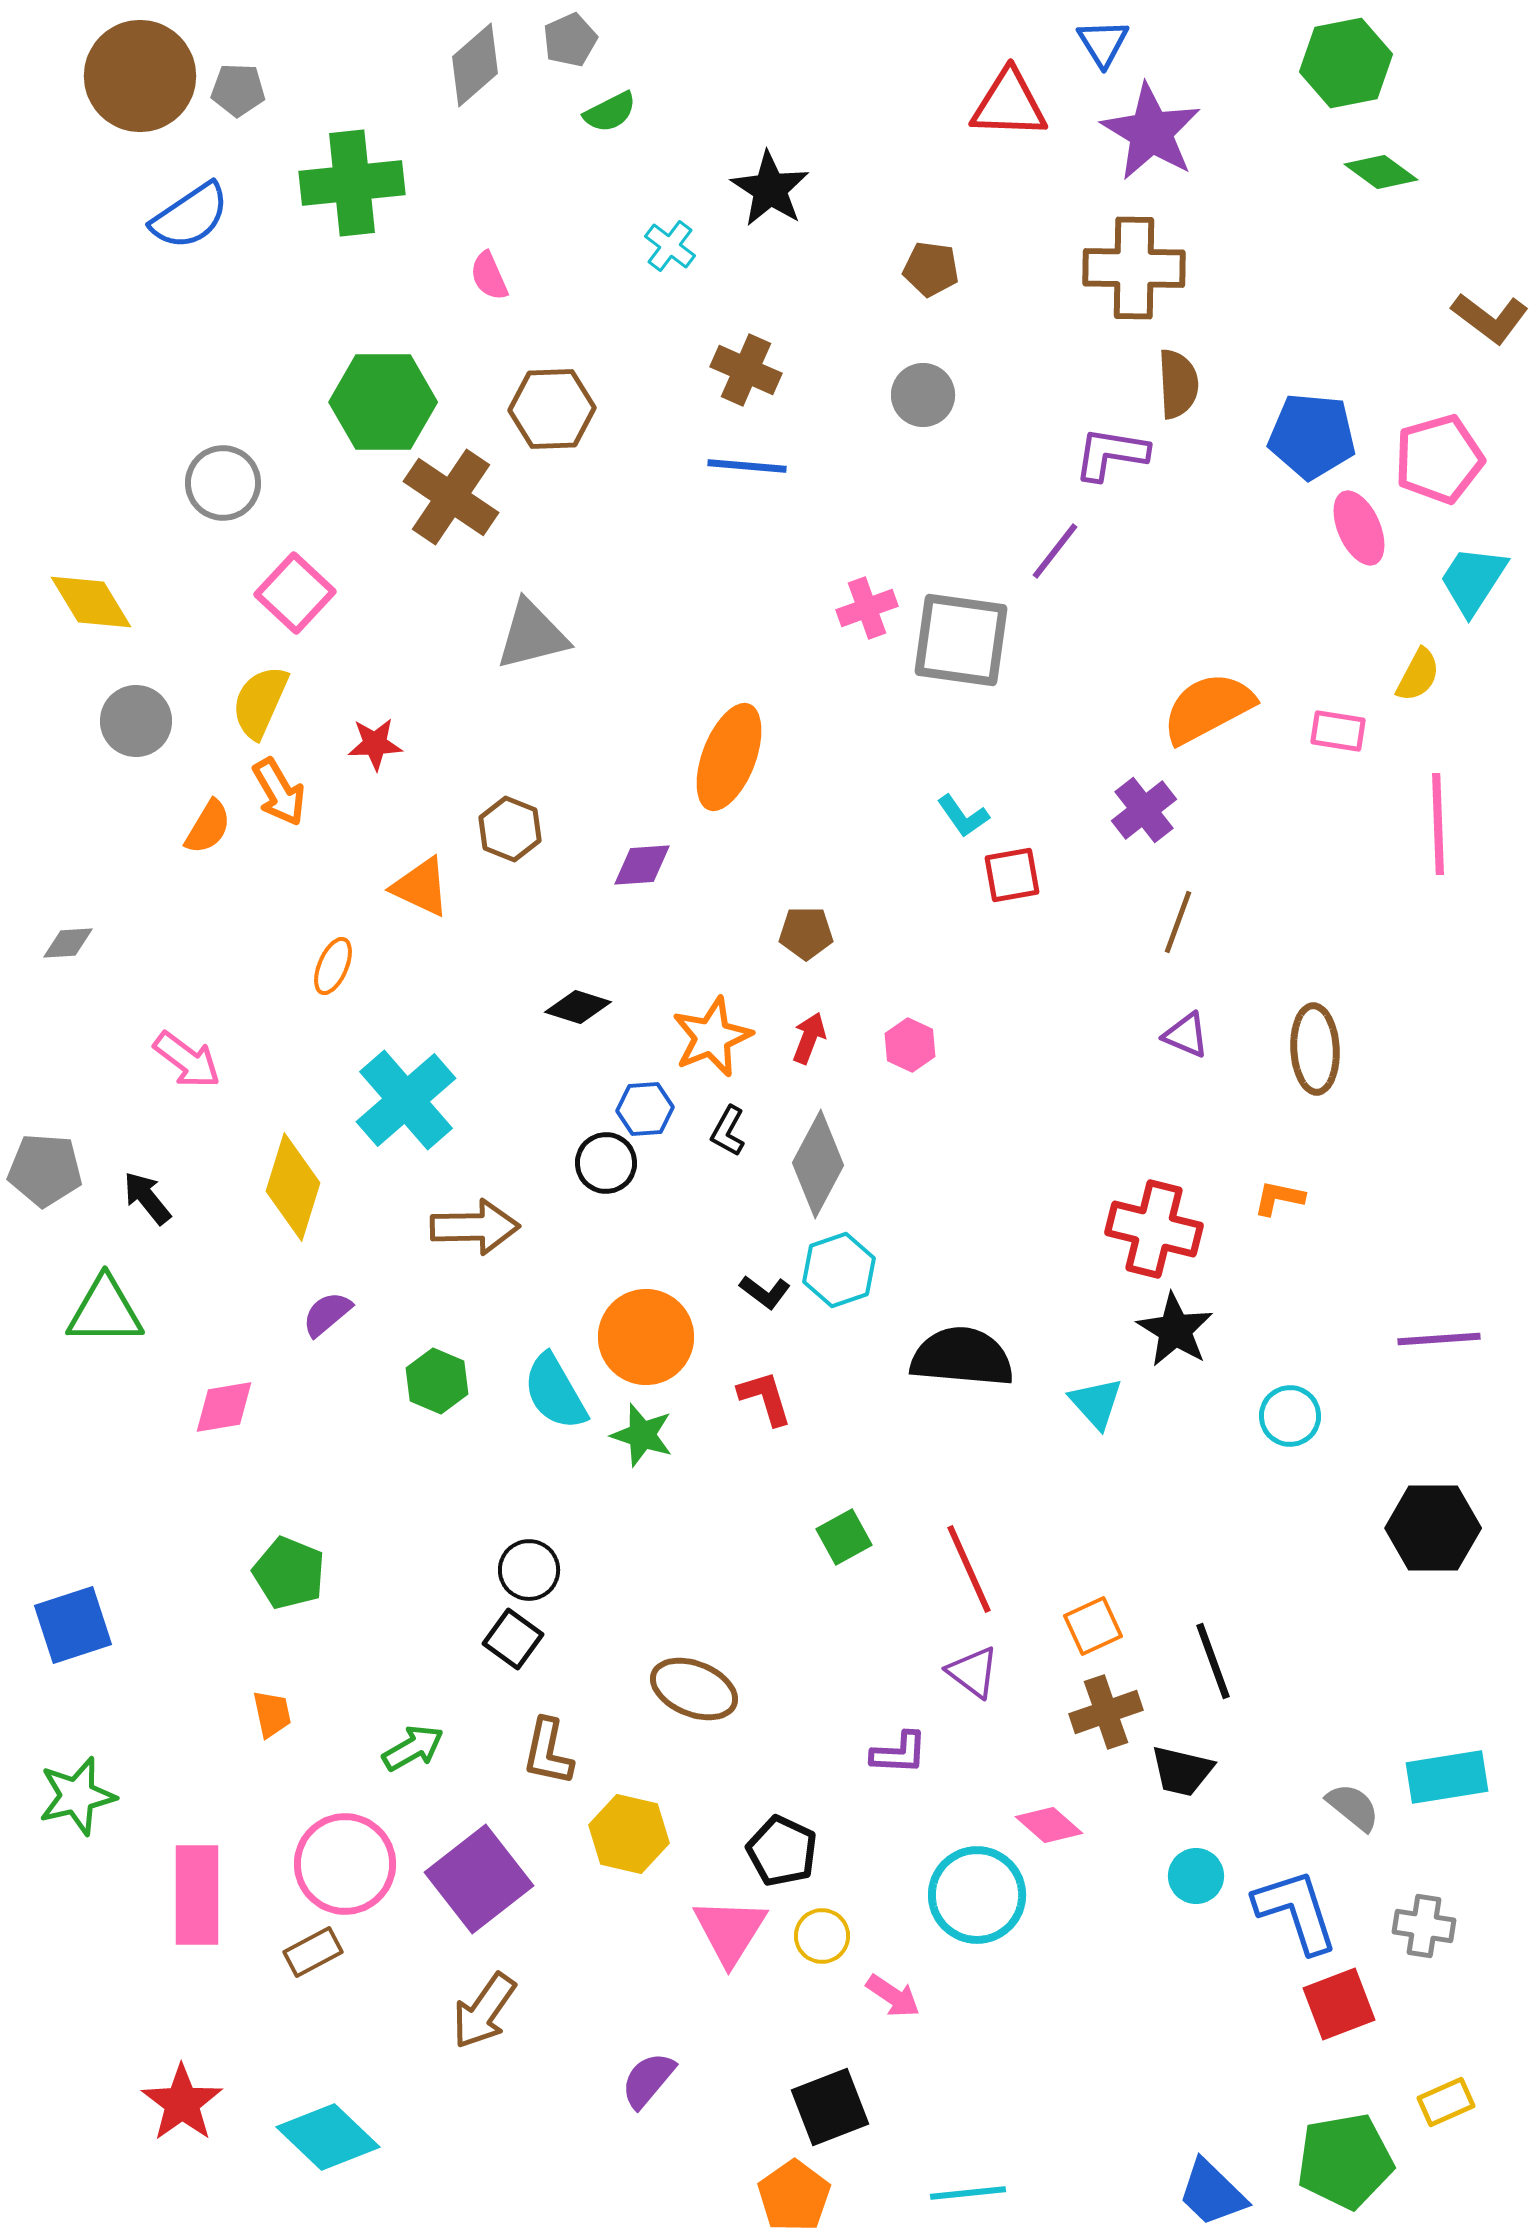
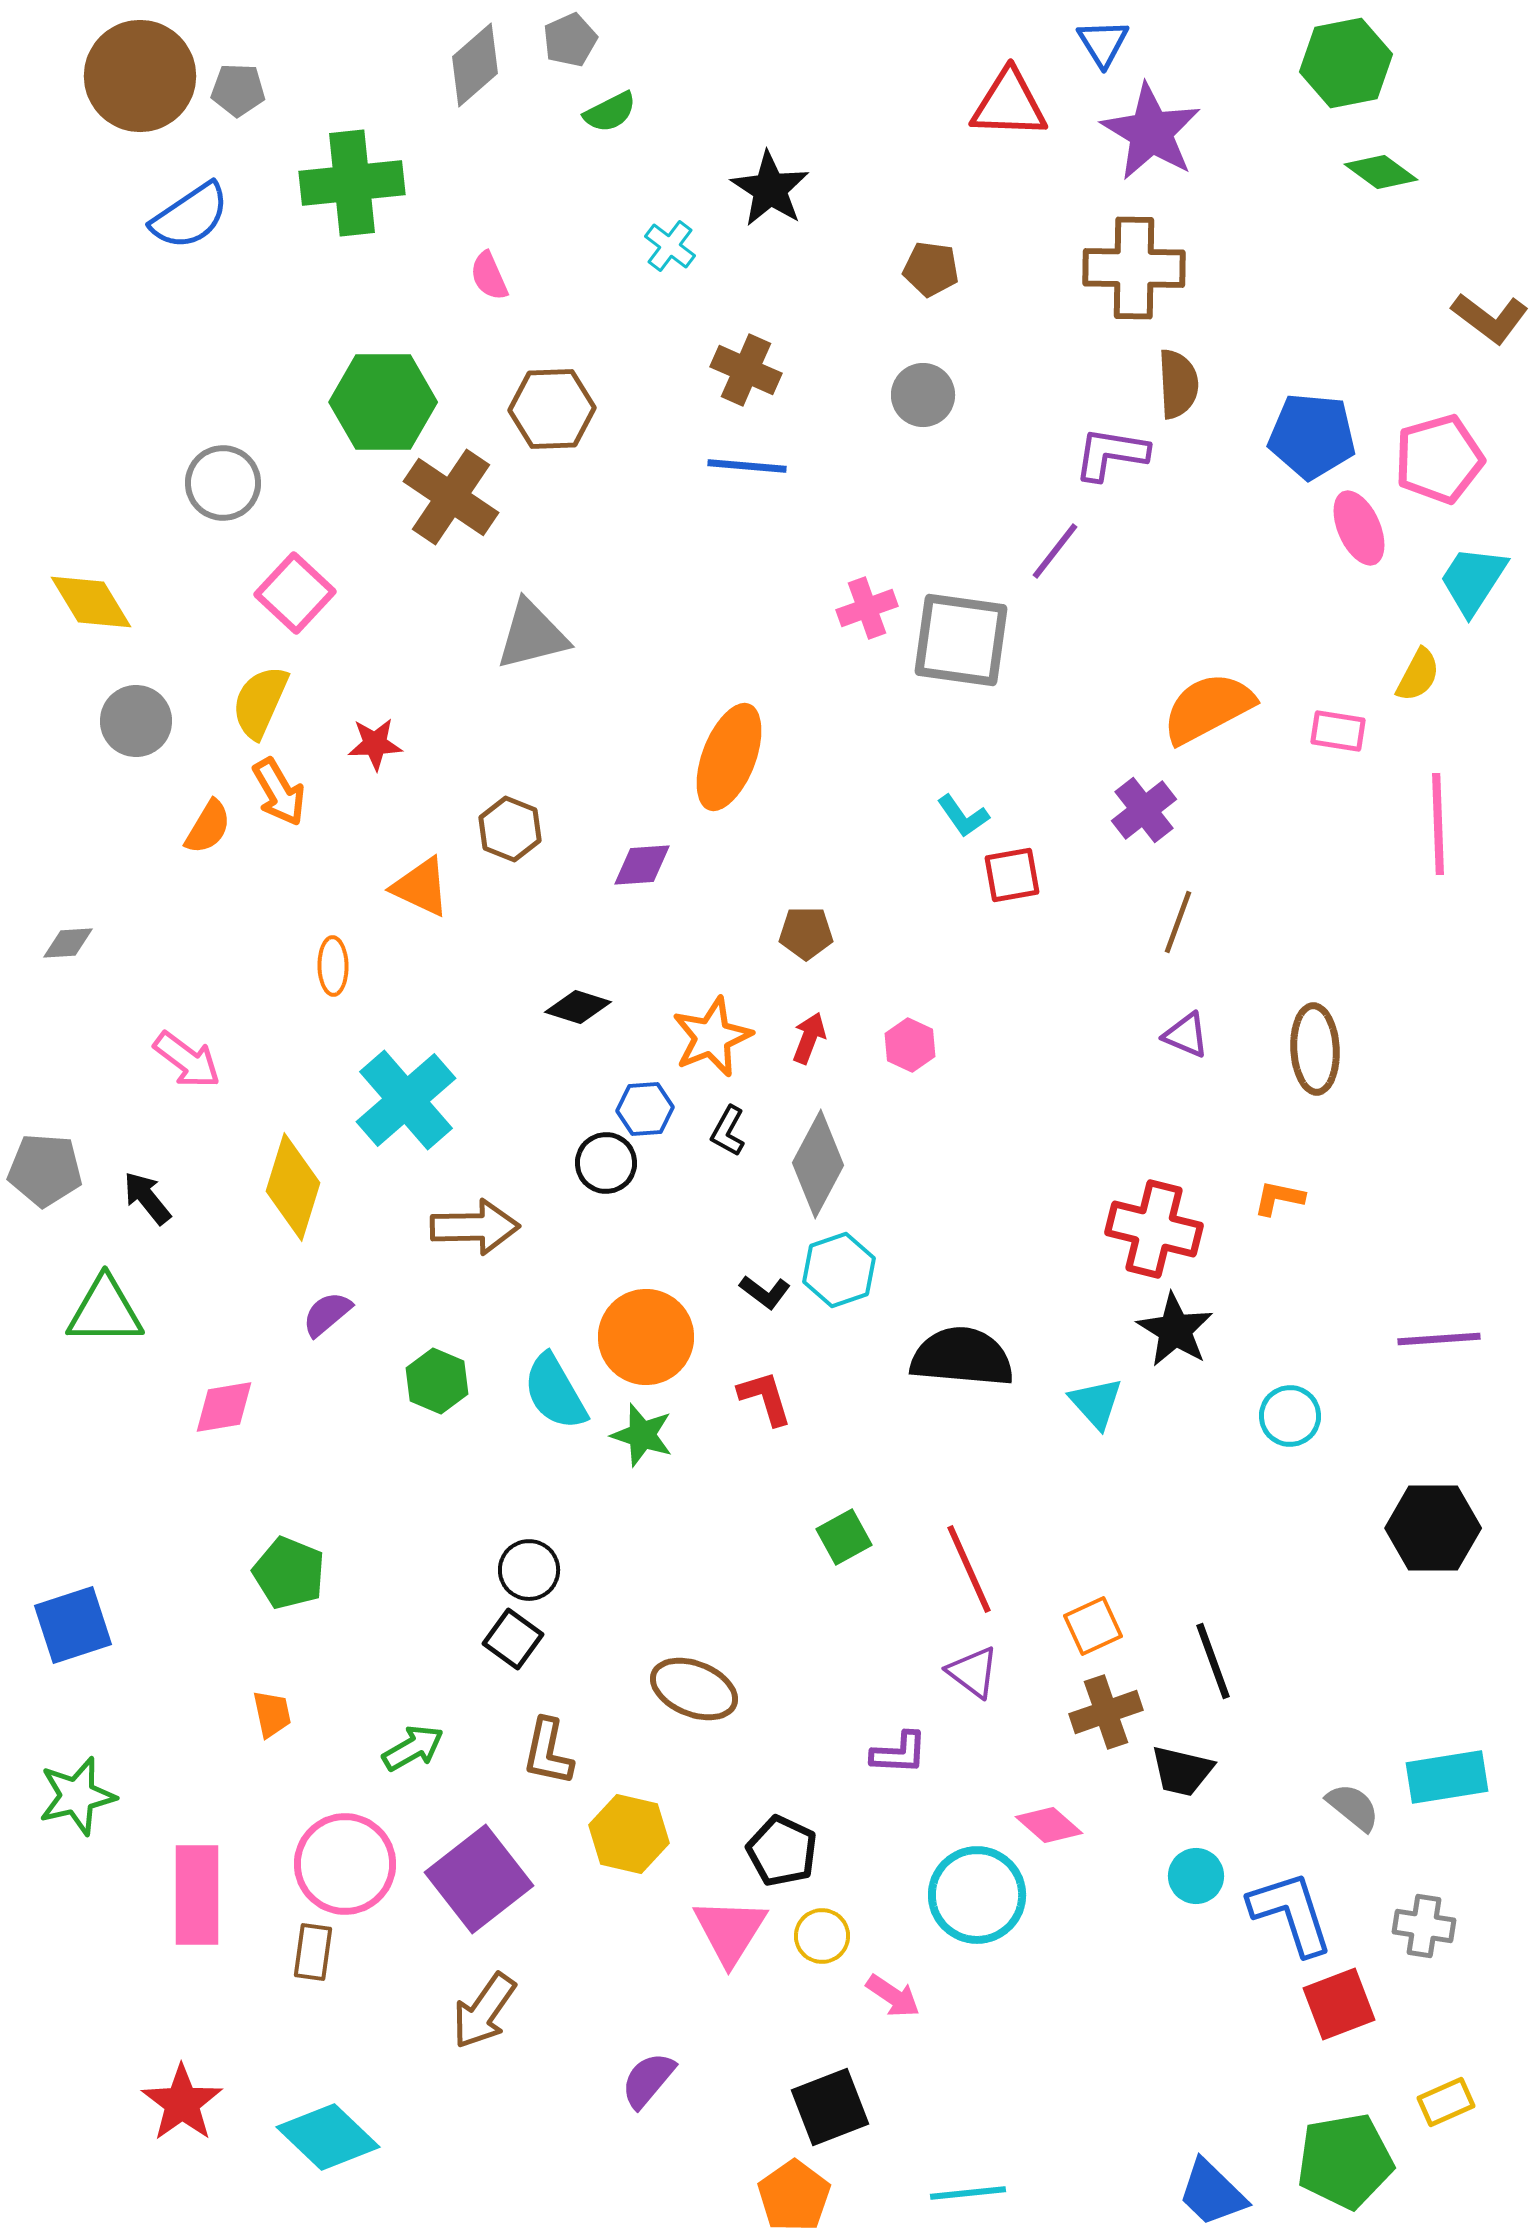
orange ellipse at (333, 966): rotated 24 degrees counterclockwise
blue L-shape at (1296, 1911): moved 5 px left, 2 px down
brown rectangle at (313, 1952): rotated 54 degrees counterclockwise
